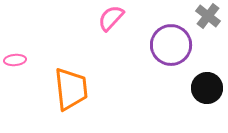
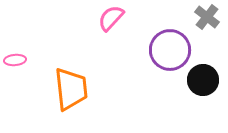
gray cross: moved 1 px left, 1 px down
purple circle: moved 1 px left, 5 px down
black circle: moved 4 px left, 8 px up
